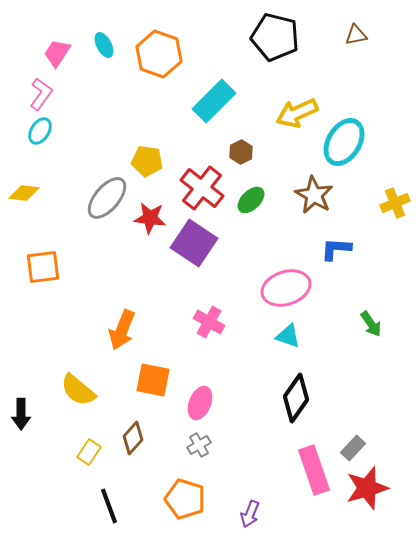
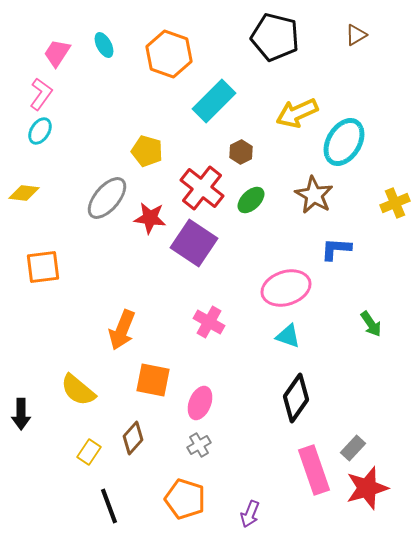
brown triangle at (356, 35): rotated 20 degrees counterclockwise
orange hexagon at (159, 54): moved 10 px right
yellow pentagon at (147, 161): moved 10 px up; rotated 8 degrees clockwise
